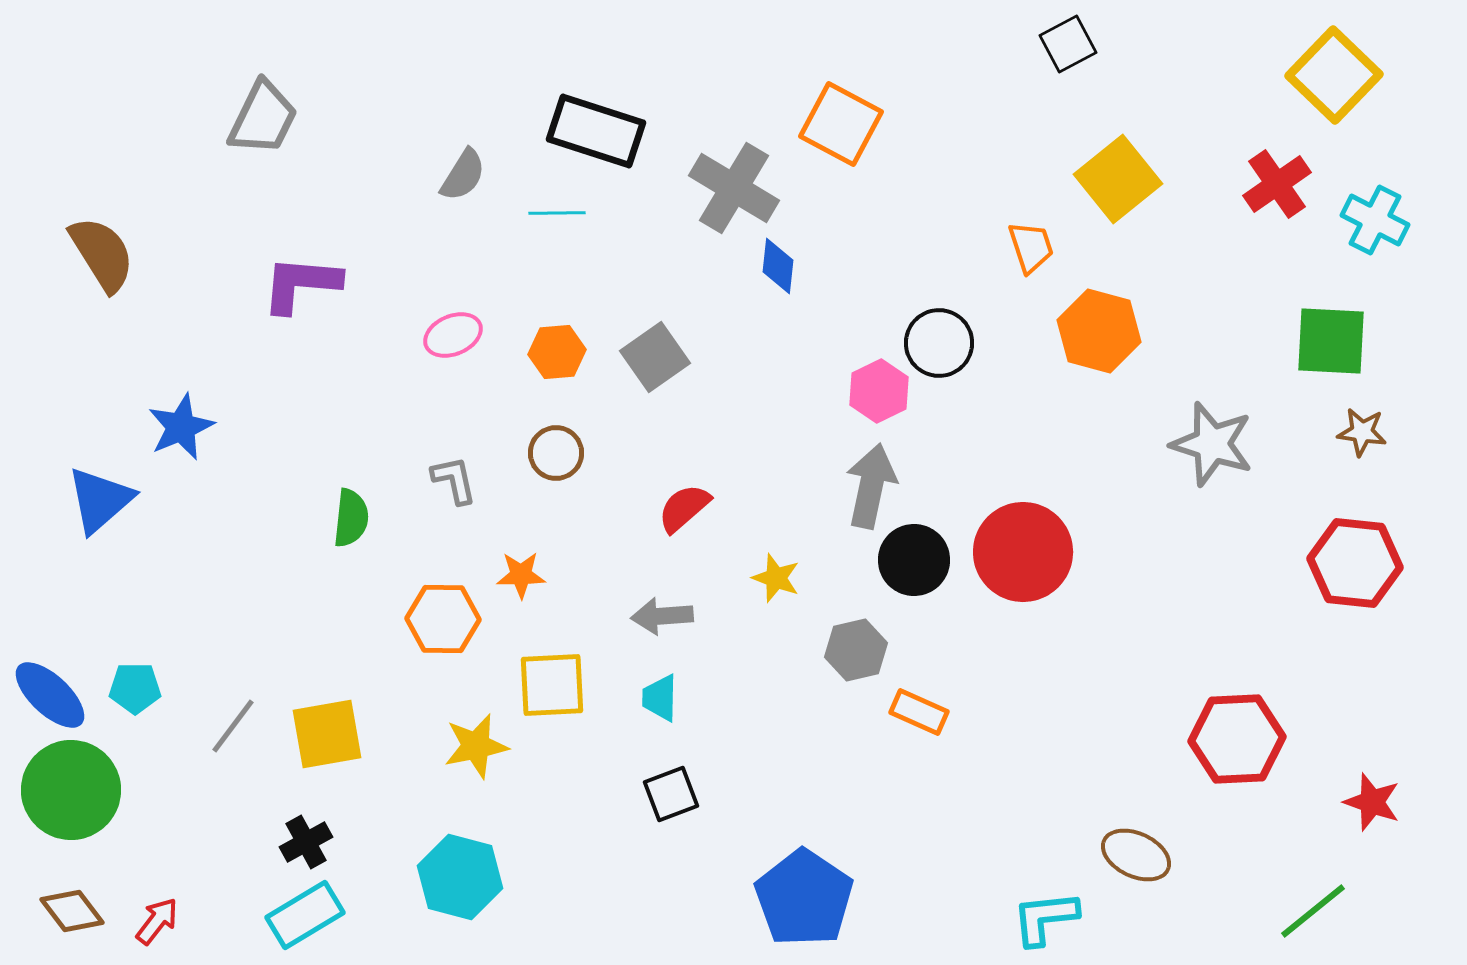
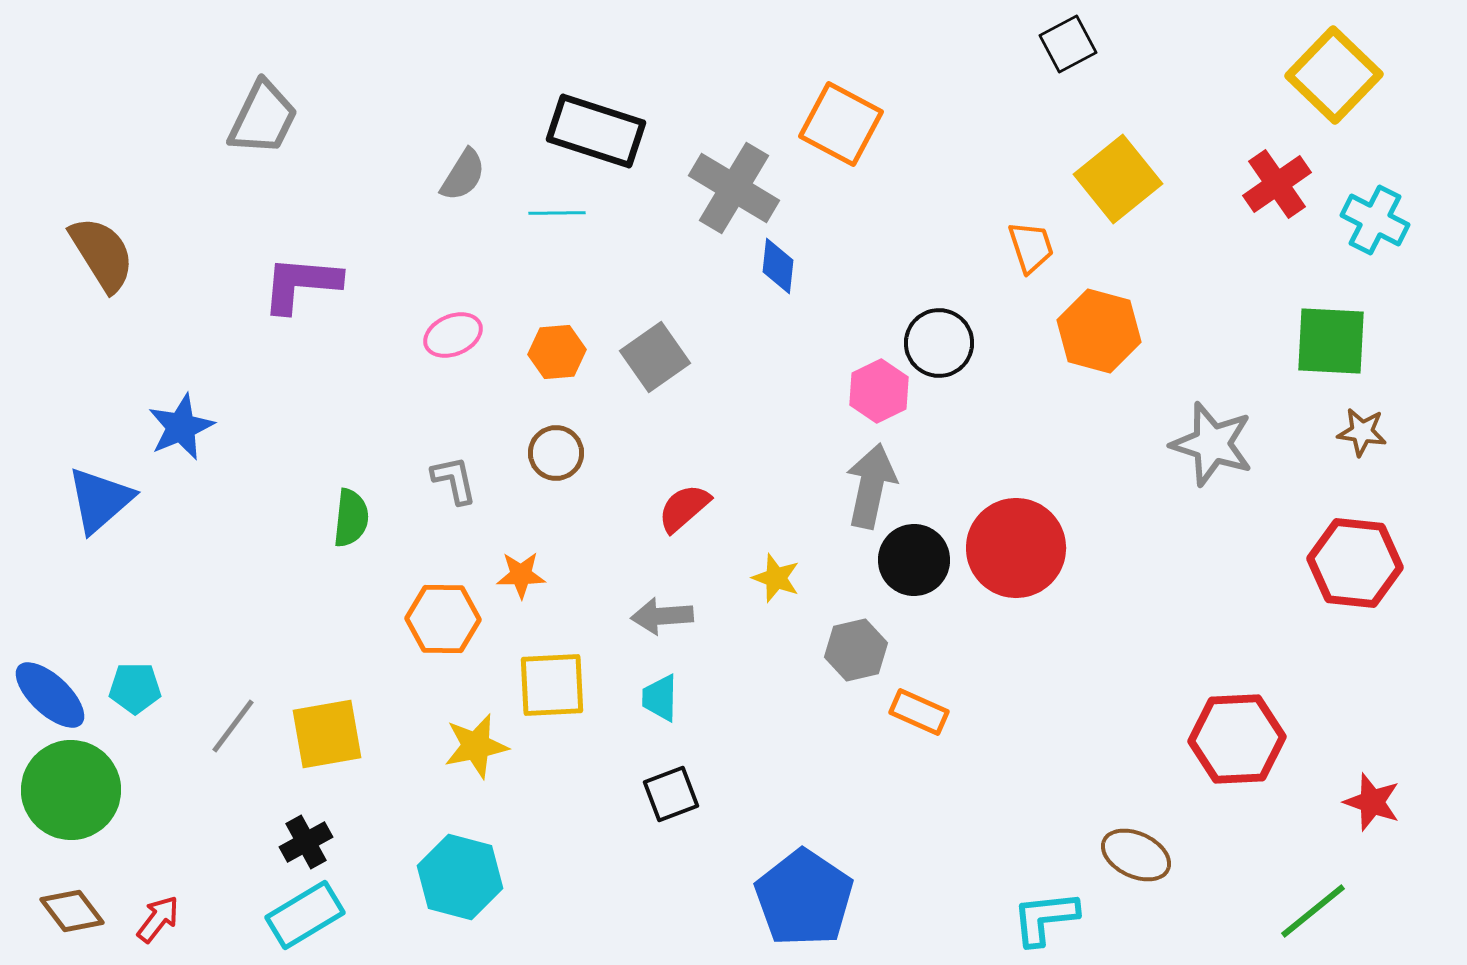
red circle at (1023, 552): moved 7 px left, 4 px up
red arrow at (157, 921): moved 1 px right, 2 px up
